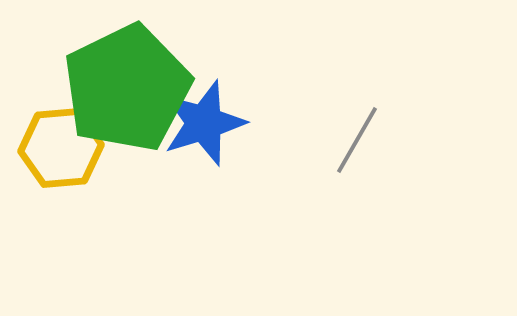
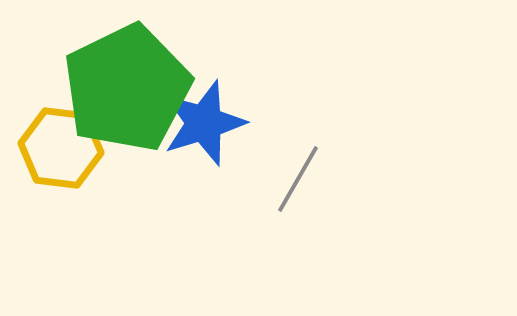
gray line: moved 59 px left, 39 px down
yellow hexagon: rotated 12 degrees clockwise
